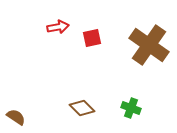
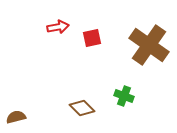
green cross: moved 7 px left, 12 px up
brown semicircle: rotated 48 degrees counterclockwise
